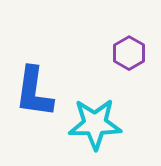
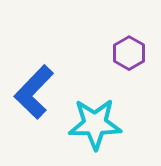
blue L-shape: rotated 36 degrees clockwise
